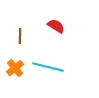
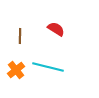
red semicircle: moved 3 px down
orange cross: moved 1 px right, 2 px down
